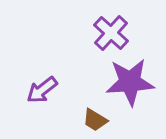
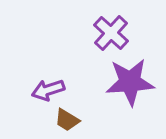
purple arrow: moved 6 px right; rotated 20 degrees clockwise
brown trapezoid: moved 28 px left
